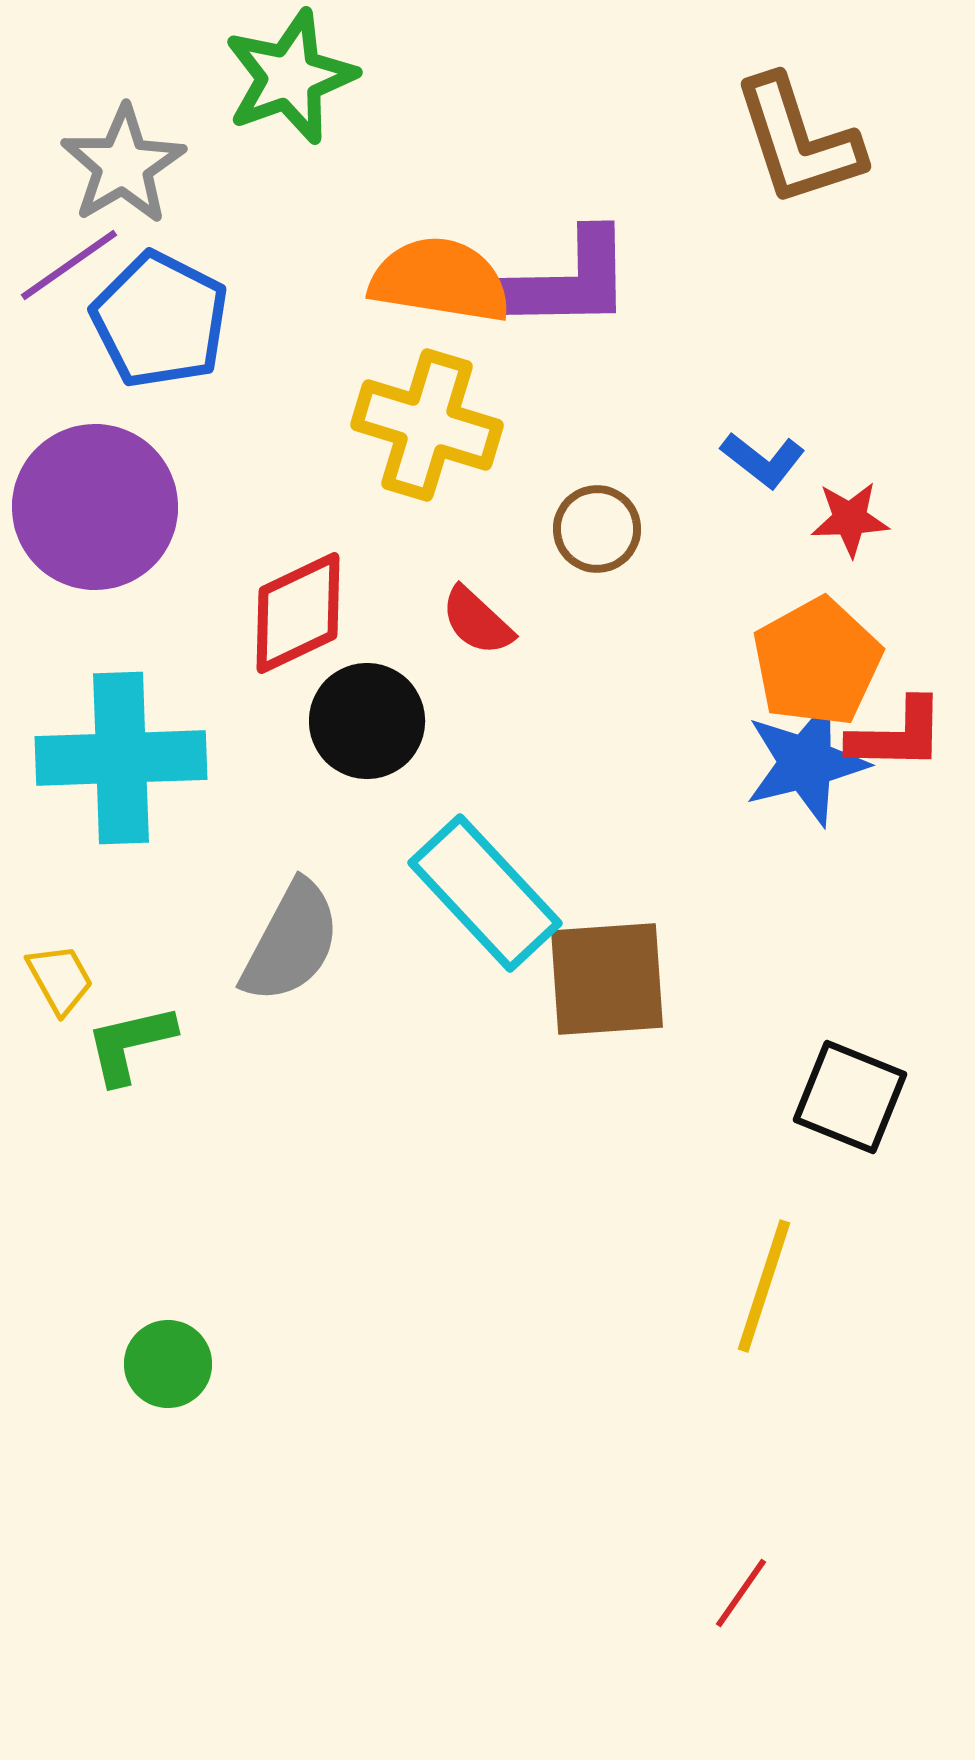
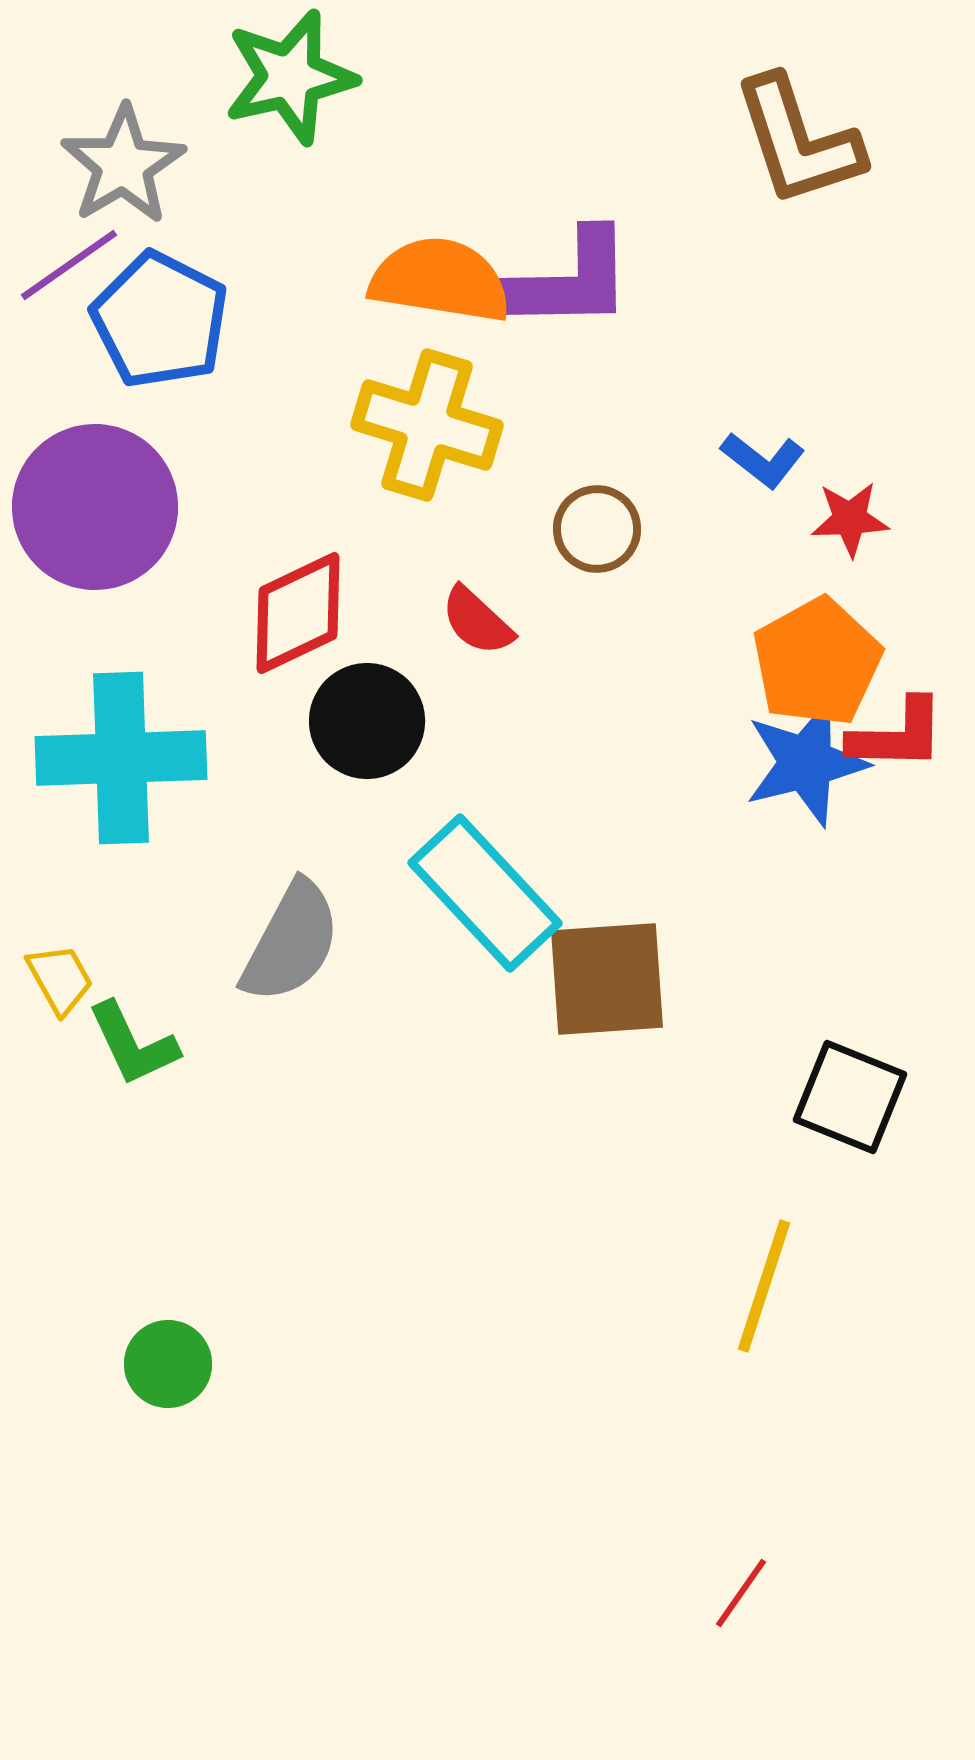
green star: rotated 7 degrees clockwise
green L-shape: moved 3 px right; rotated 102 degrees counterclockwise
